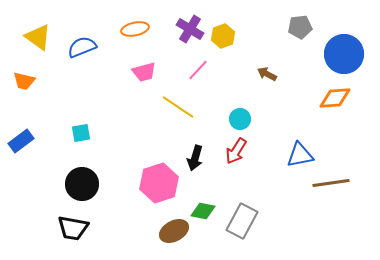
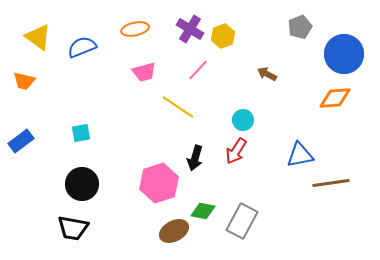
gray pentagon: rotated 15 degrees counterclockwise
cyan circle: moved 3 px right, 1 px down
